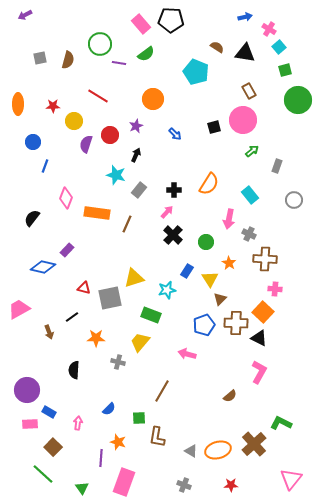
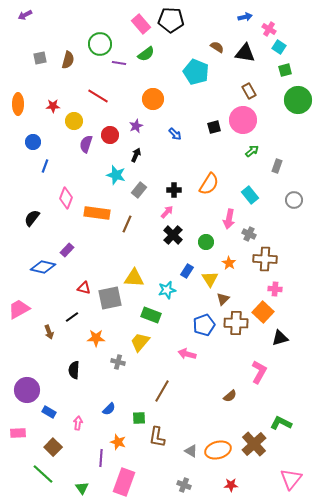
cyan square at (279, 47): rotated 16 degrees counterclockwise
yellow triangle at (134, 278): rotated 20 degrees clockwise
brown triangle at (220, 299): moved 3 px right
black triangle at (259, 338): moved 21 px right; rotated 42 degrees counterclockwise
pink rectangle at (30, 424): moved 12 px left, 9 px down
